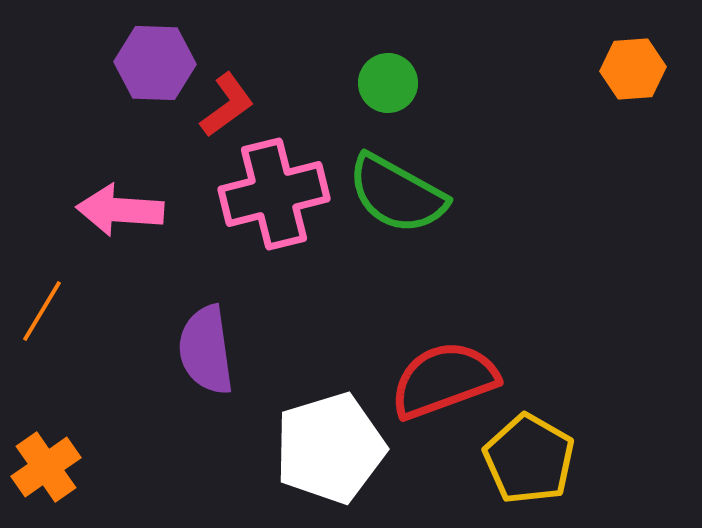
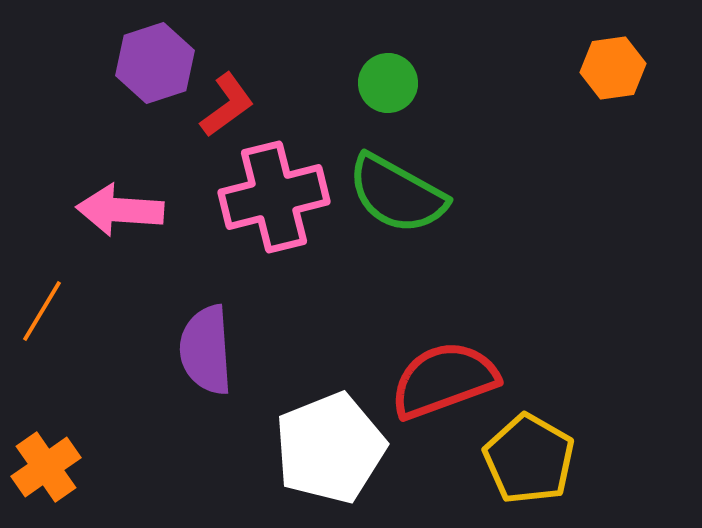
purple hexagon: rotated 20 degrees counterclockwise
orange hexagon: moved 20 px left, 1 px up; rotated 4 degrees counterclockwise
pink cross: moved 3 px down
purple semicircle: rotated 4 degrees clockwise
white pentagon: rotated 5 degrees counterclockwise
